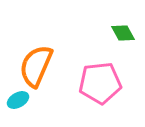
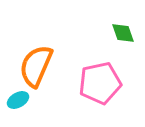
green diamond: rotated 10 degrees clockwise
pink pentagon: rotated 6 degrees counterclockwise
